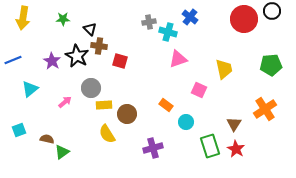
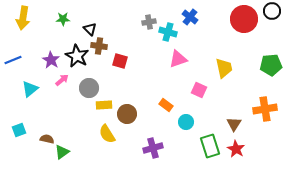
purple star: moved 1 px left, 1 px up
yellow trapezoid: moved 1 px up
gray circle: moved 2 px left
pink arrow: moved 3 px left, 22 px up
orange cross: rotated 25 degrees clockwise
